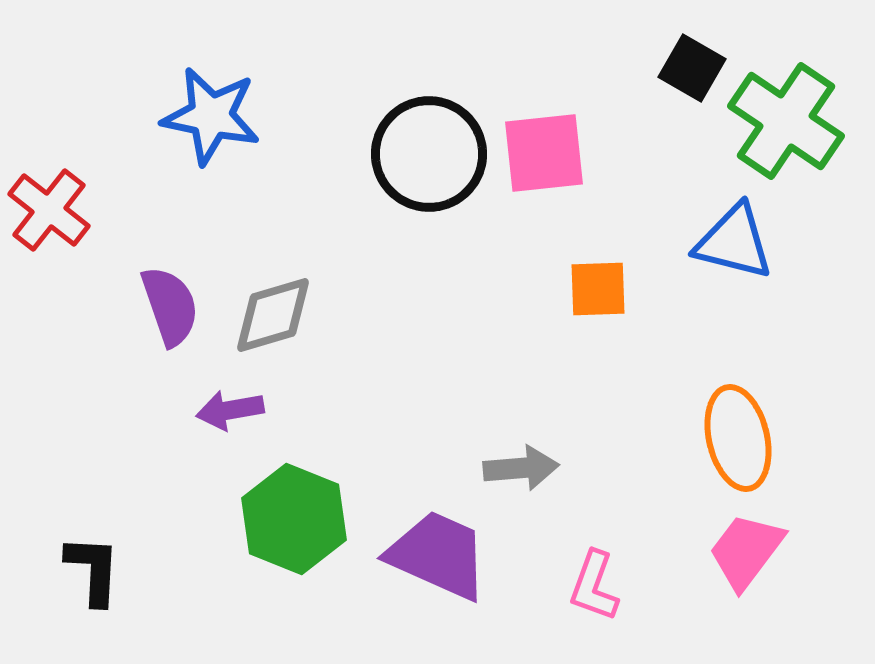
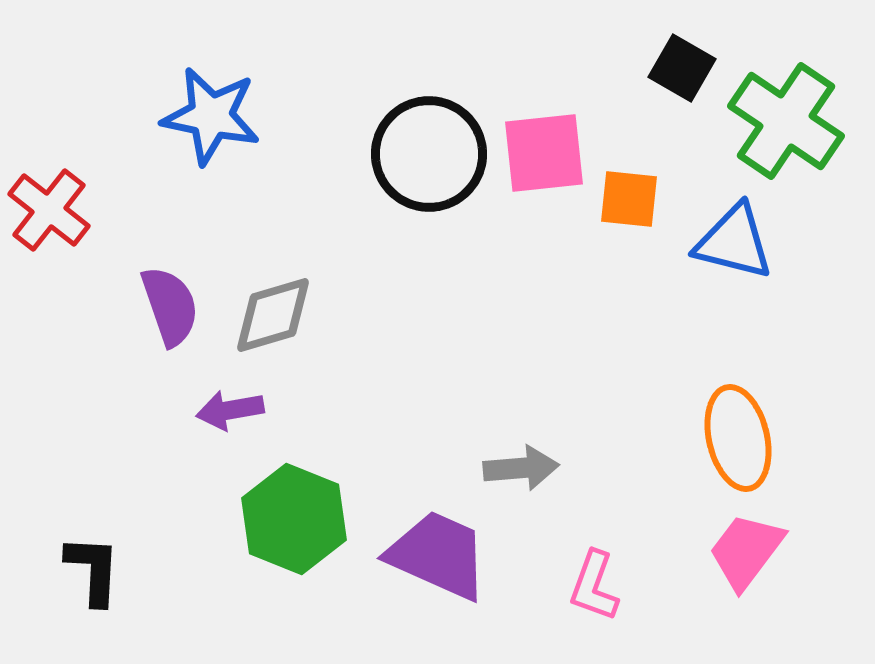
black square: moved 10 px left
orange square: moved 31 px right, 90 px up; rotated 8 degrees clockwise
